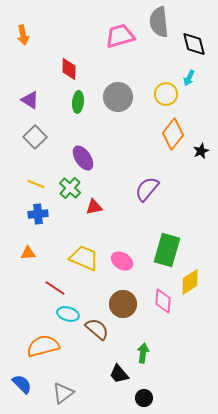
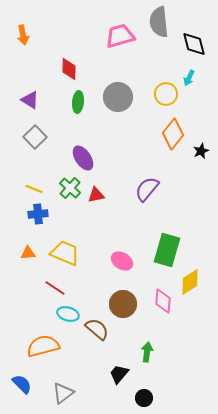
yellow line: moved 2 px left, 5 px down
red triangle: moved 2 px right, 12 px up
yellow trapezoid: moved 19 px left, 5 px up
green arrow: moved 4 px right, 1 px up
black trapezoid: rotated 80 degrees clockwise
